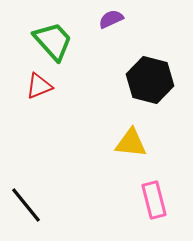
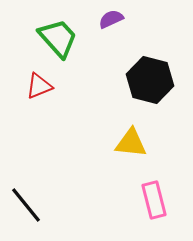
green trapezoid: moved 5 px right, 3 px up
